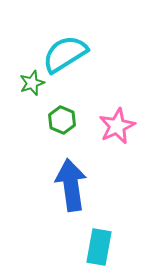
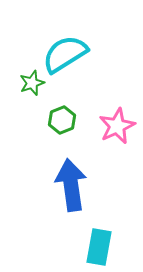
green hexagon: rotated 16 degrees clockwise
